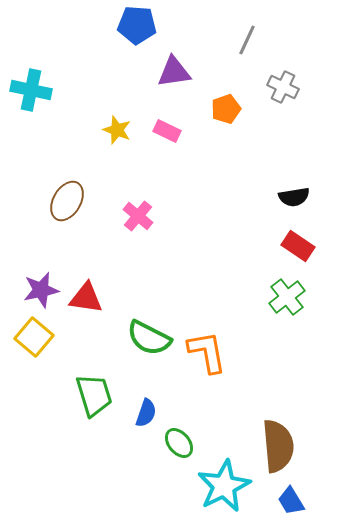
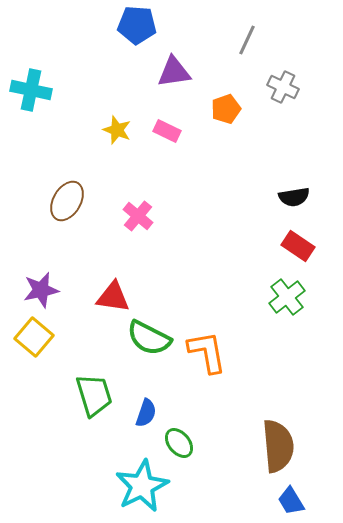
red triangle: moved 27 px right, 1 px up
cyan star: moved 82 px left
